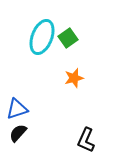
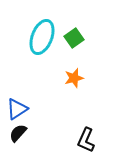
green square: moved 6 px right
blue triangle: rotated 15 degrees counterclockwise
